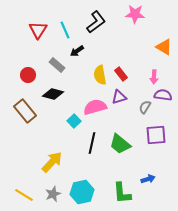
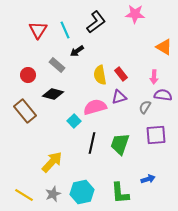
green trapezoid: rotated 70 degrees clockwise
green L-shape: moved 2 px left
